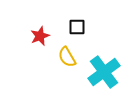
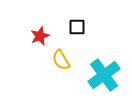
yellow semicircle: moved 6 px left, 3 px down
cyan cross: moved 3 px down
